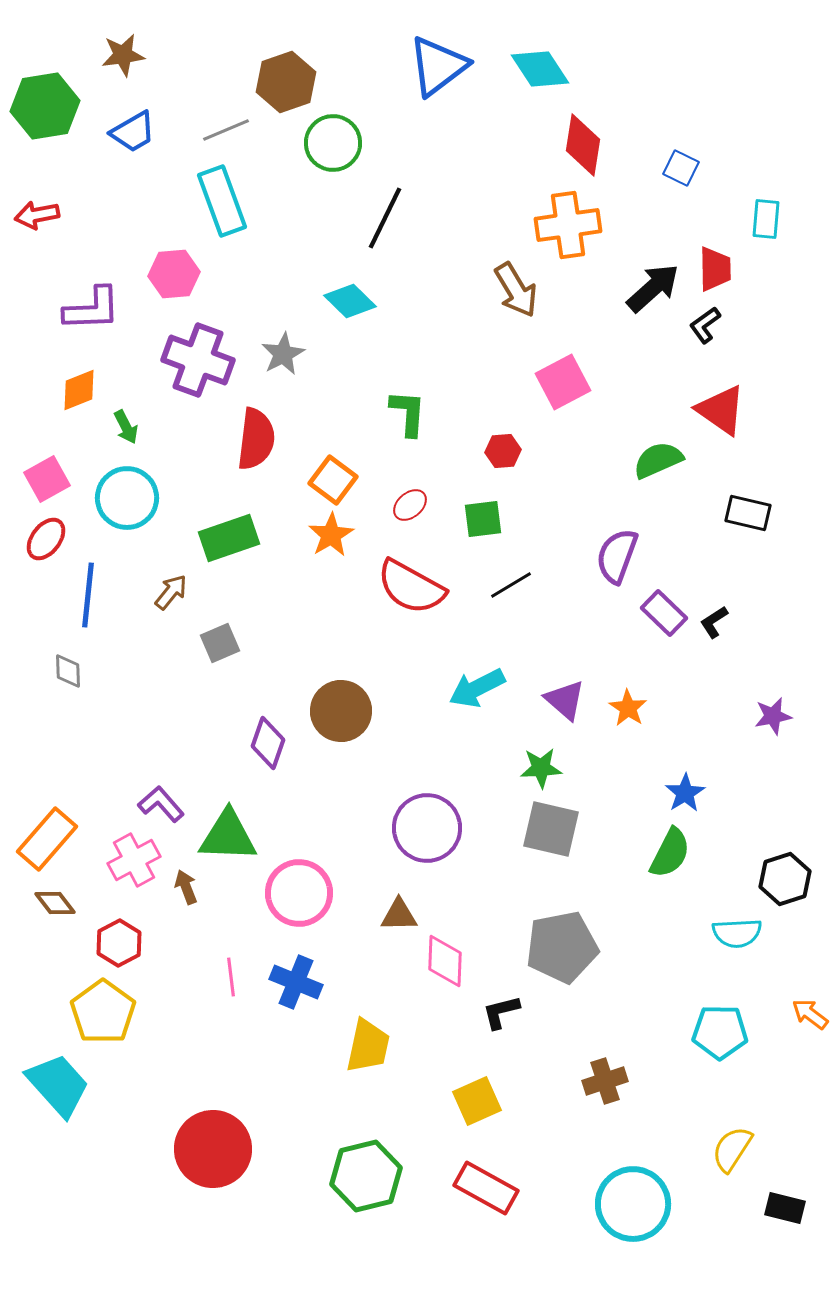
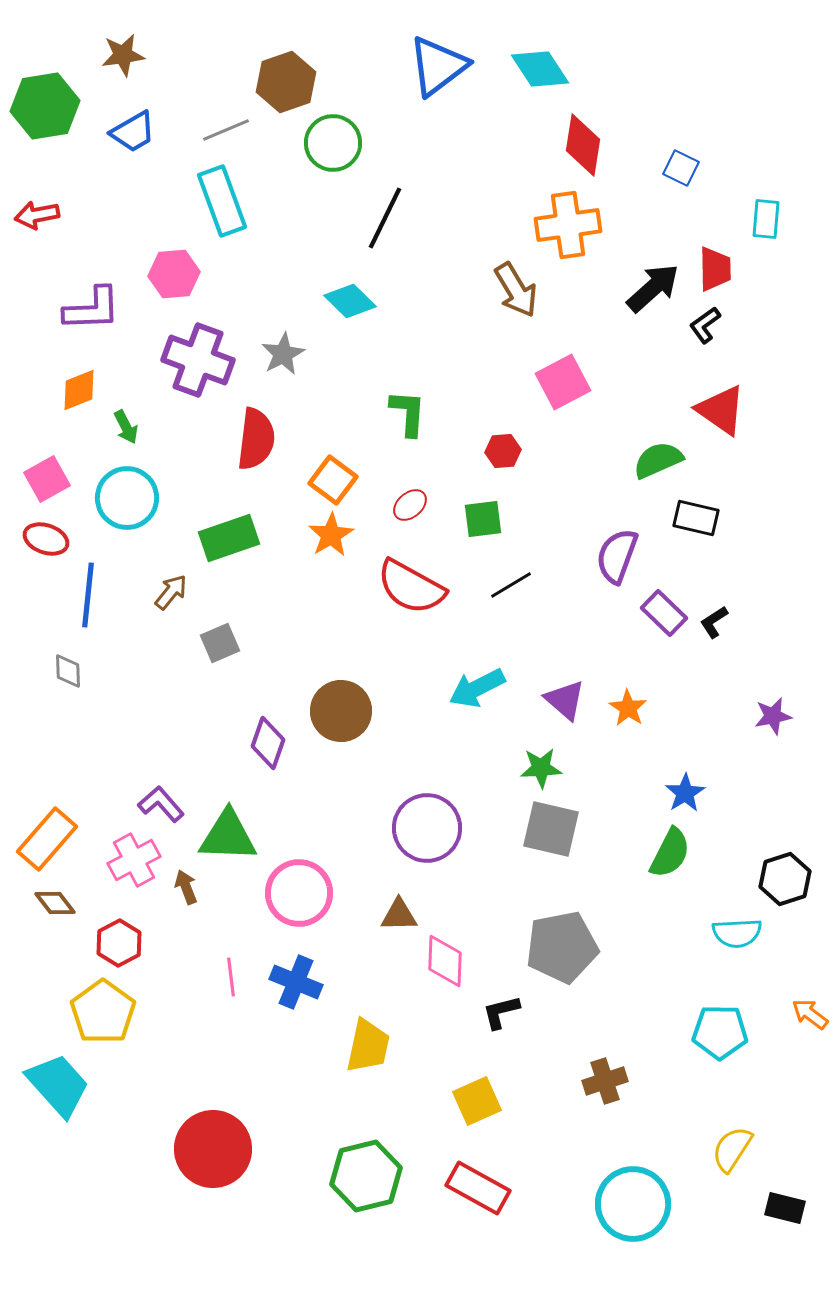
black rectangle at (748, 513): moved 52 px left, 5 px down
red ellipse at (46, 539): rotated 72 degrees clockwise
red rectangle at (486, 1188): moved 8 px left
